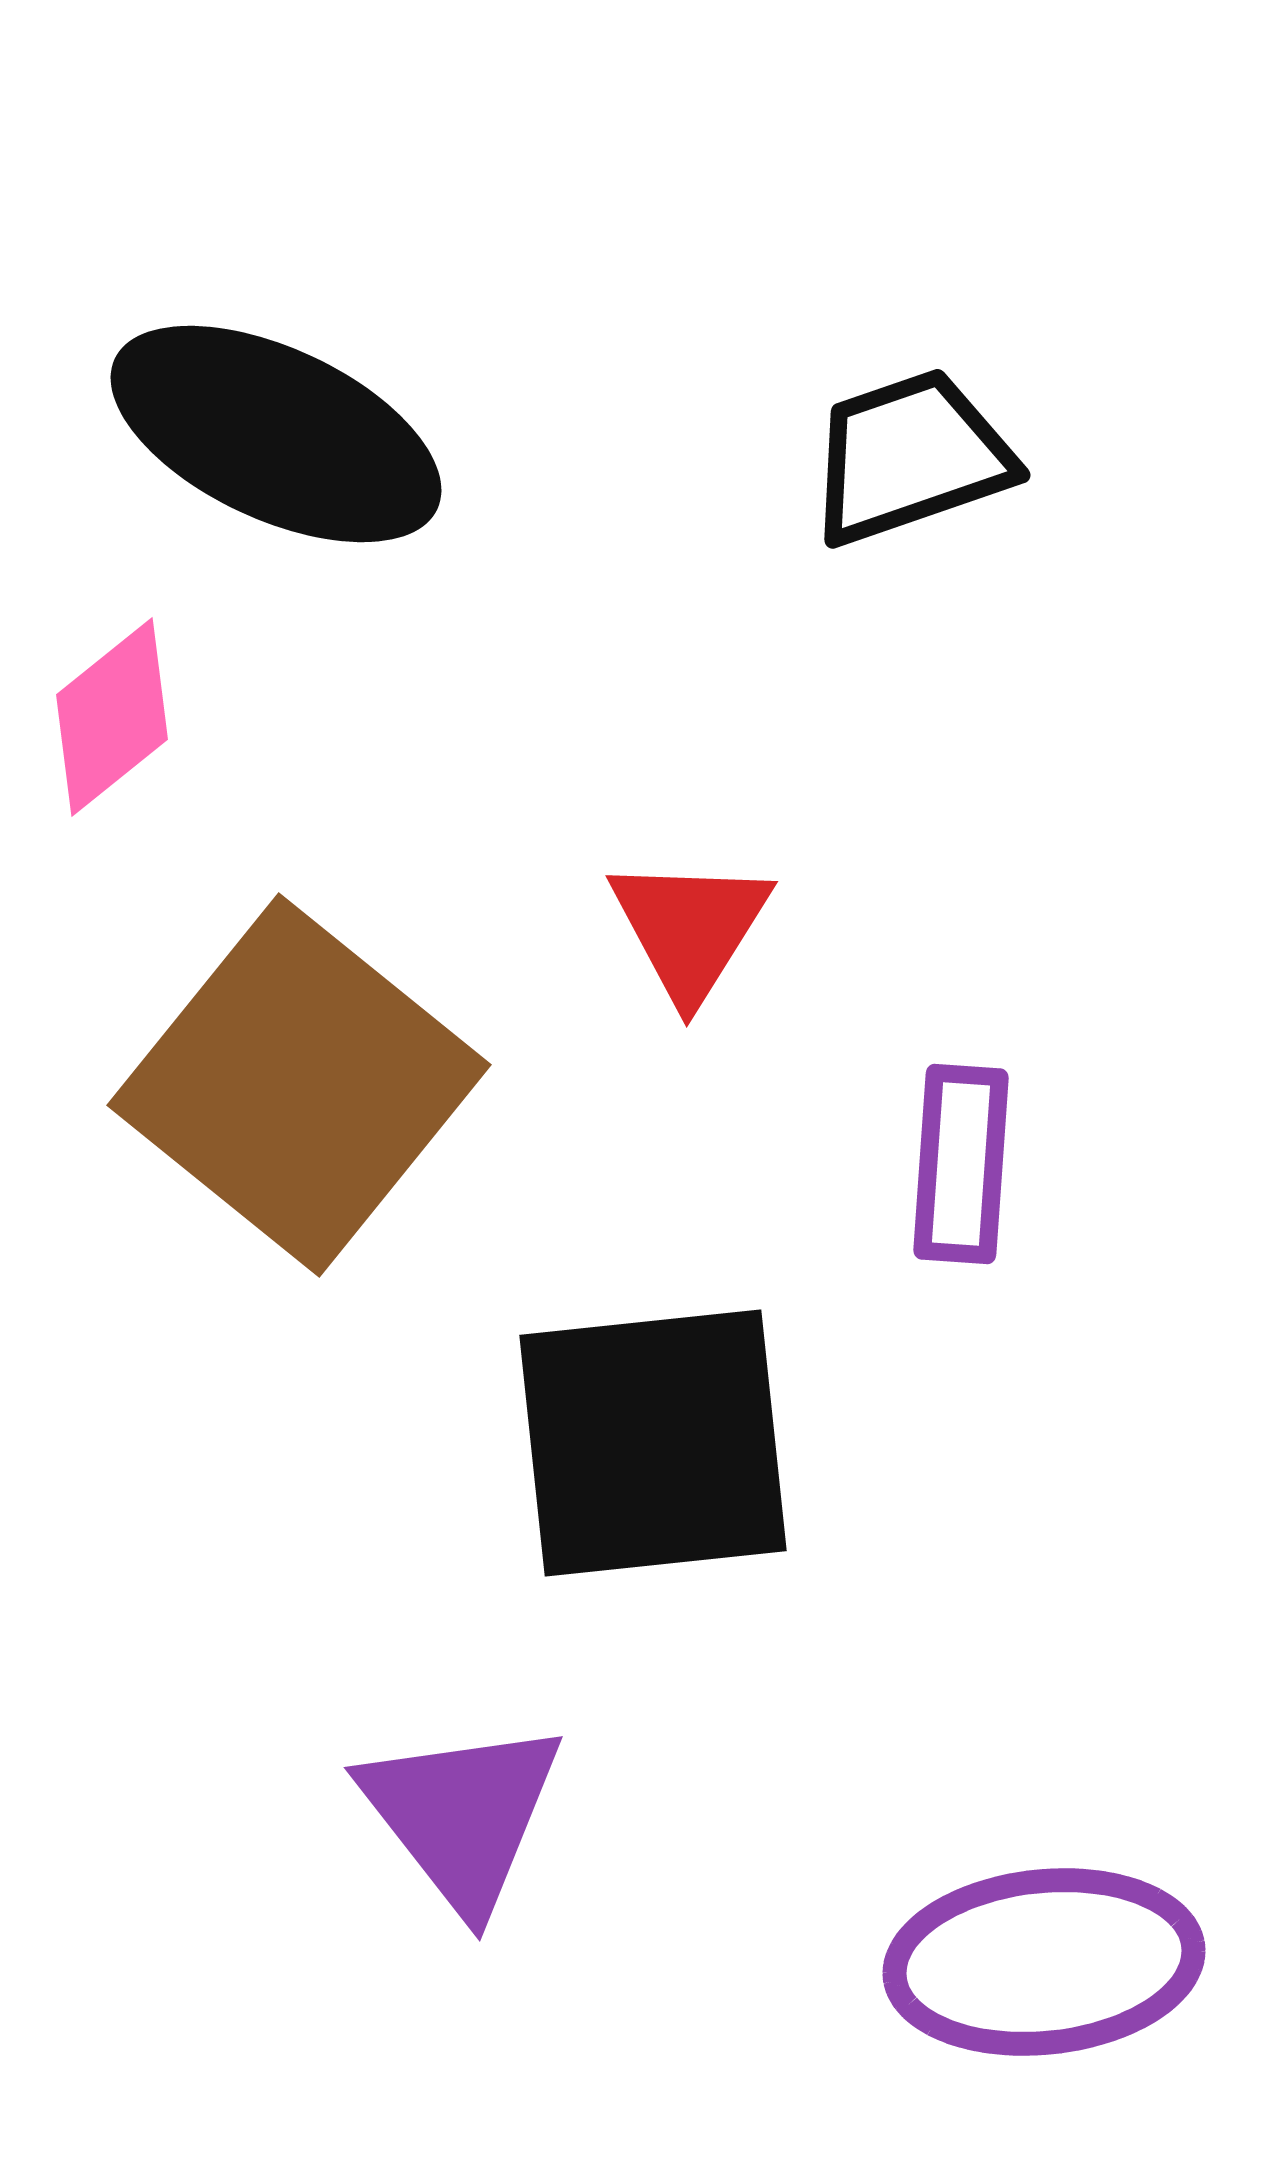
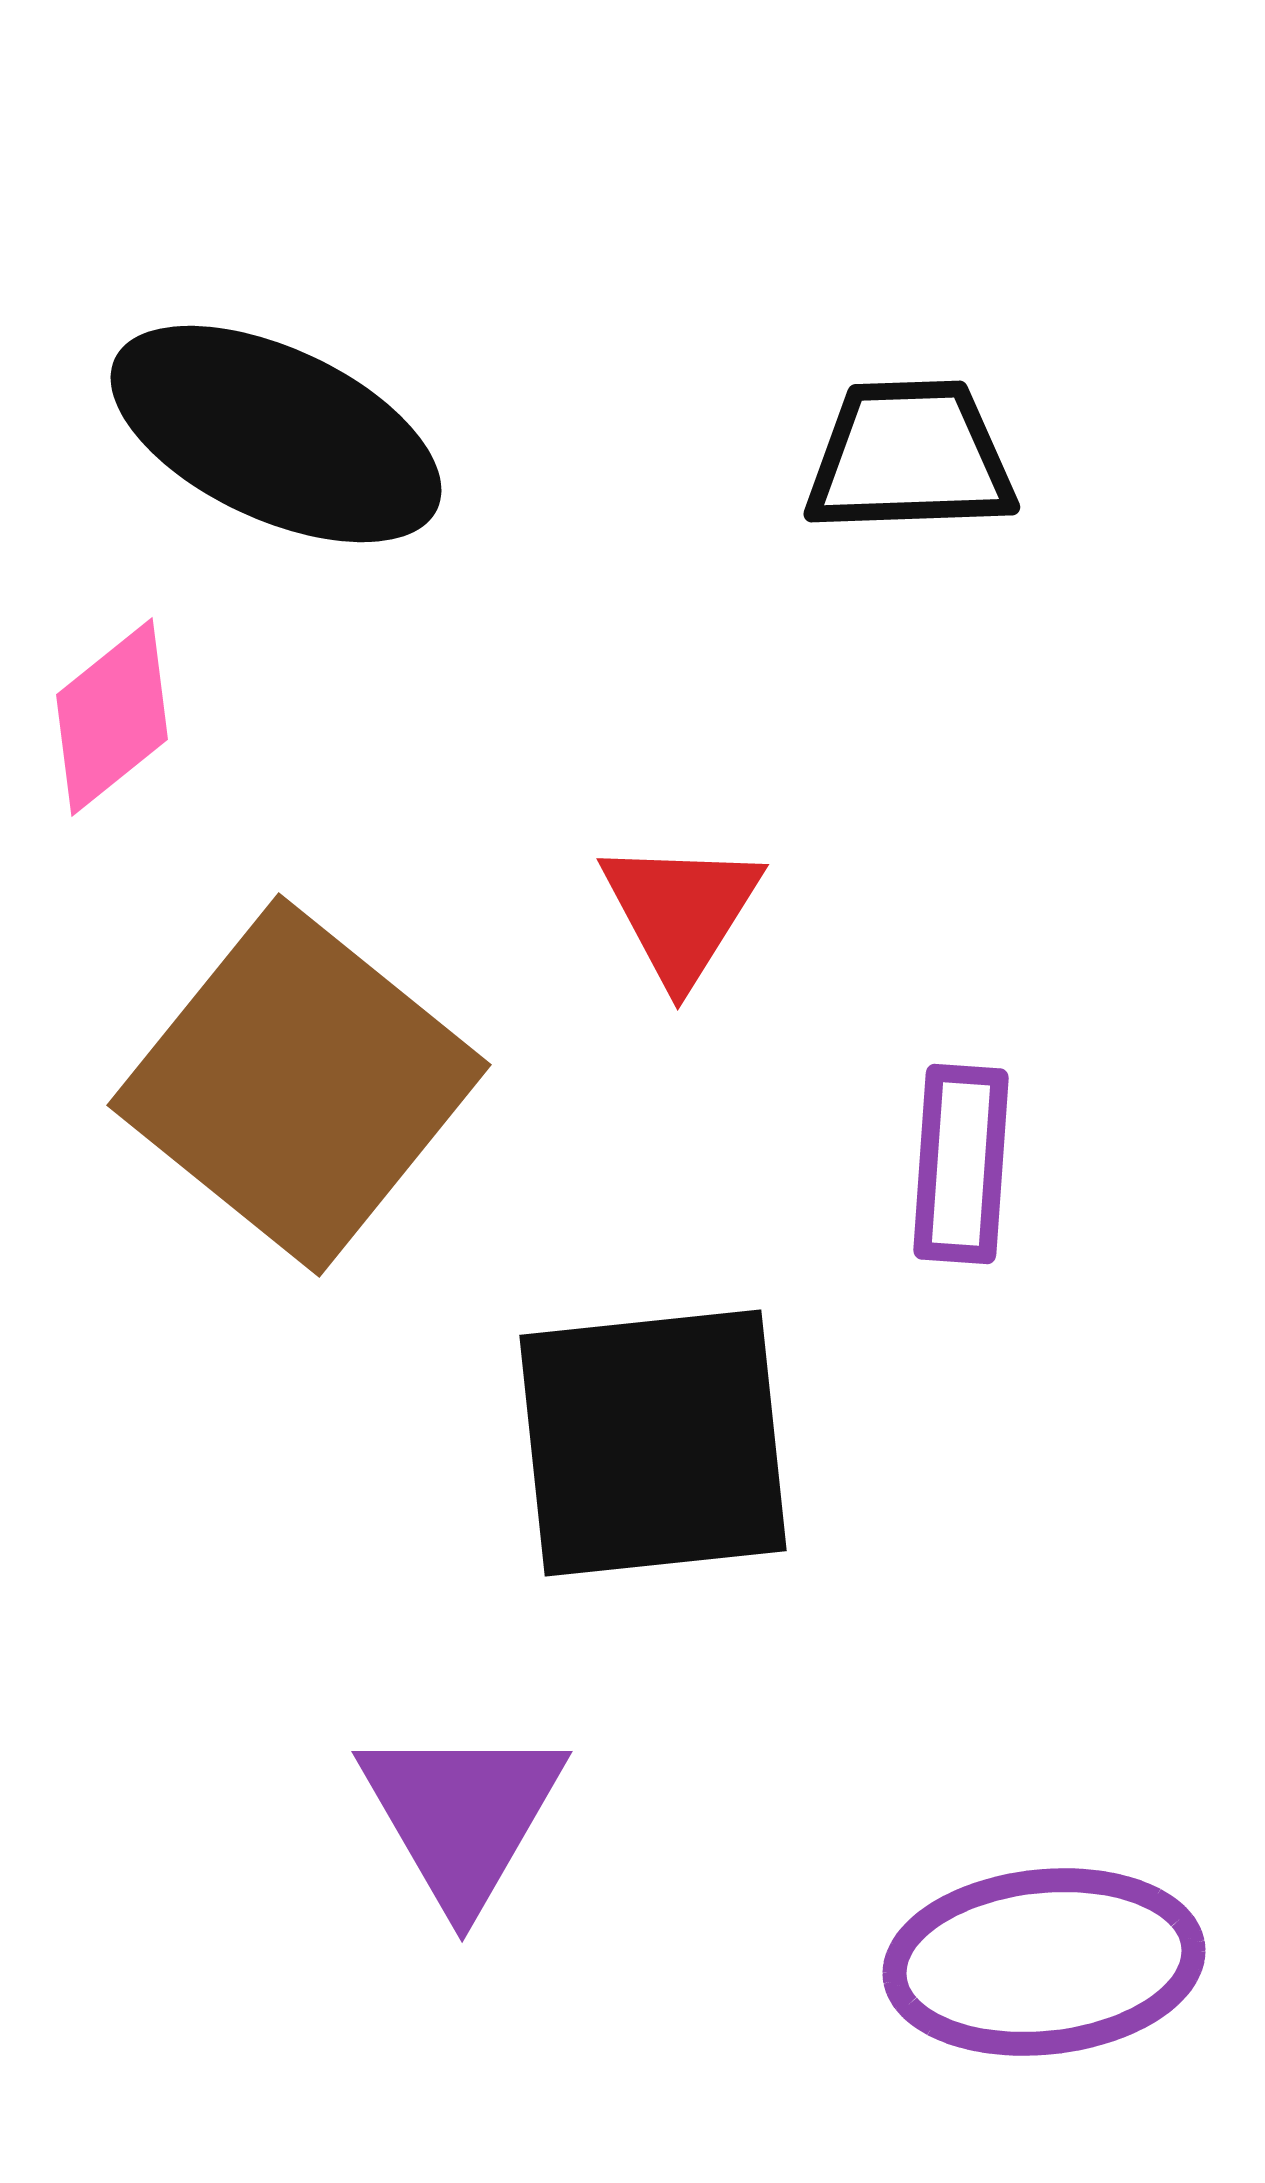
black trapezoid: rotated 17 degrees clockwise
red triangle: moved 9 px left, 17 px up
purple triangle: rotated 8 degrees clockwise
